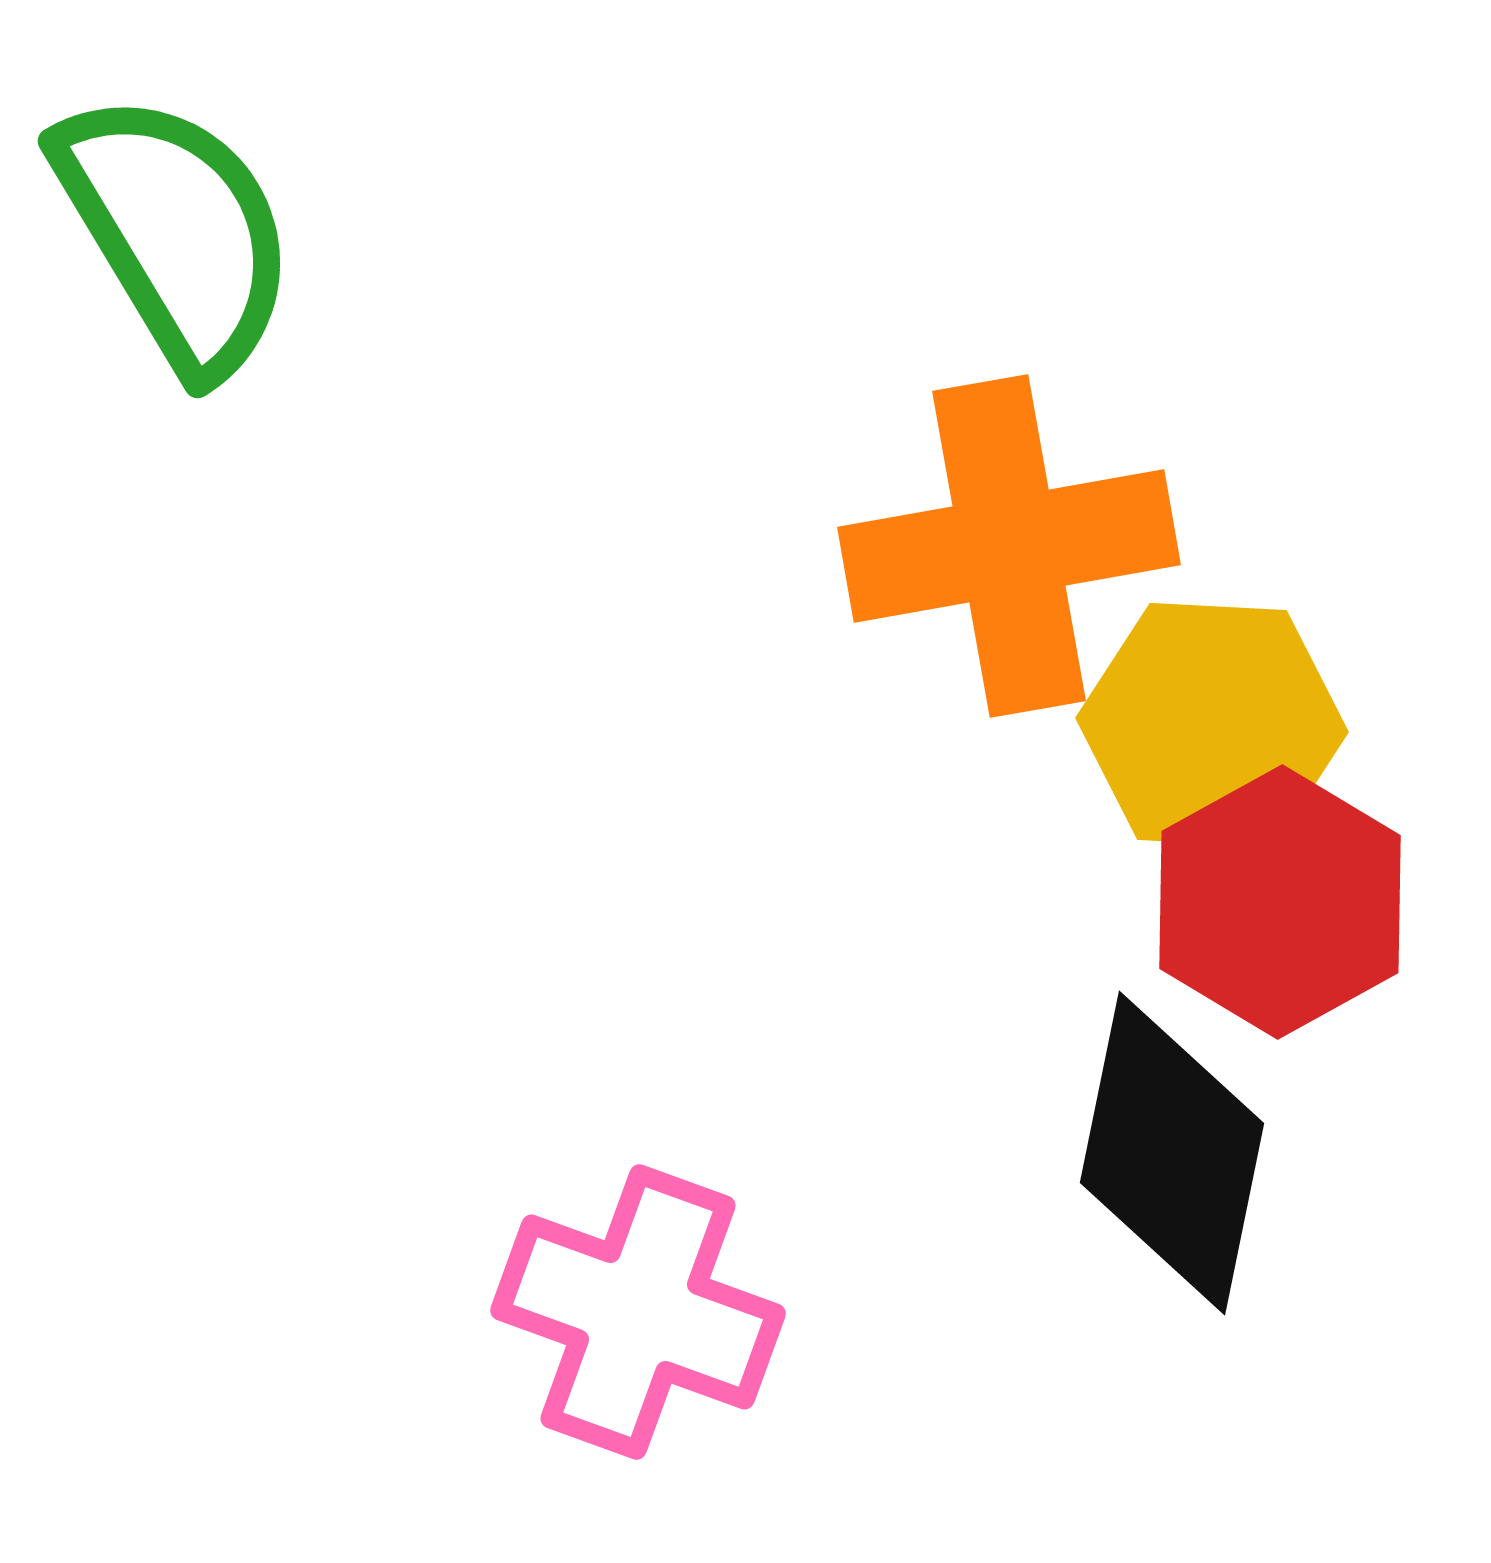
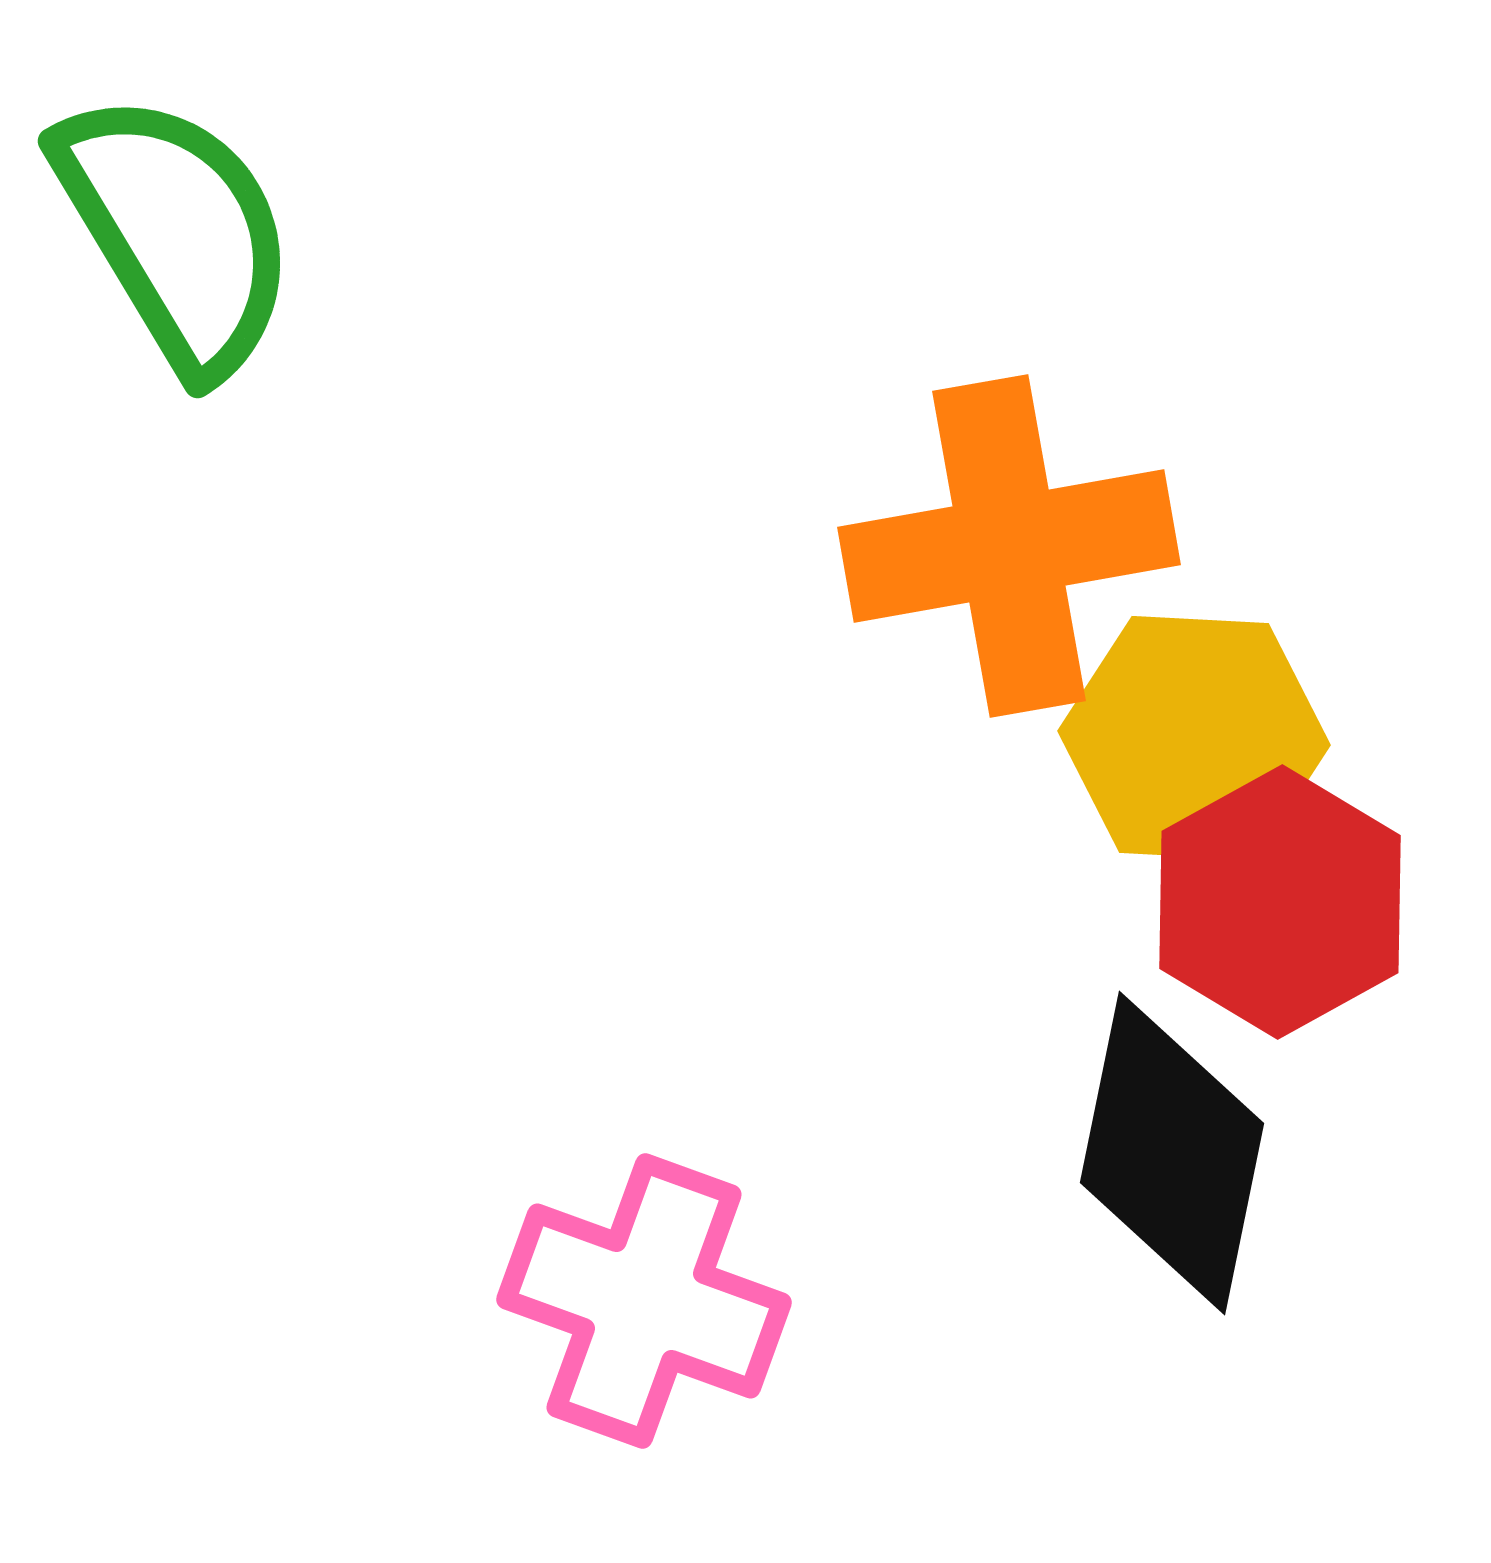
yellow hexagon: moved 18 px left, 13 px down
pink cross: moved 6 px right, 11 px up
